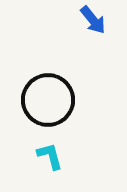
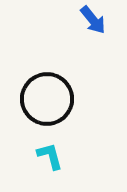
black circle: moved 1 px left, 1 px up
